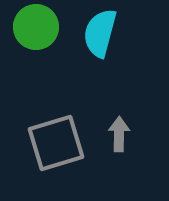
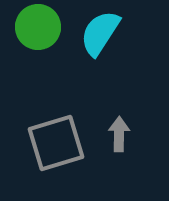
green circle: moved 2 px right
cyan semicircle: rotated 18 degrees clockwise
